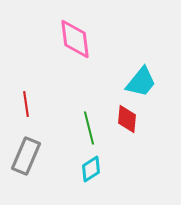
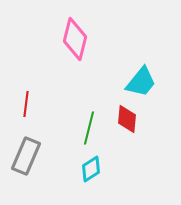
pink diamond: rotated 21 degrees clockwise
red line: rotated 15 degrees clockwise
green line: rotated 28 degrees clockwise
